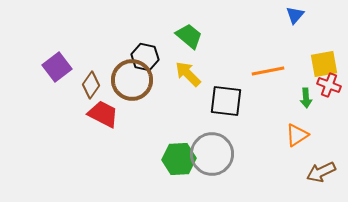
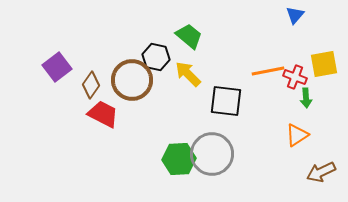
black hexagon: moved 11 px right
red cross: moved 34 px left, 8 px up
